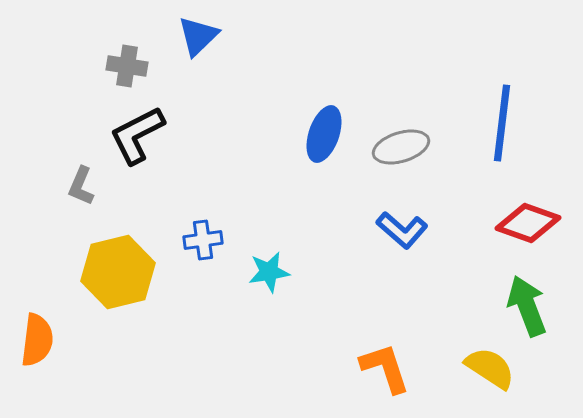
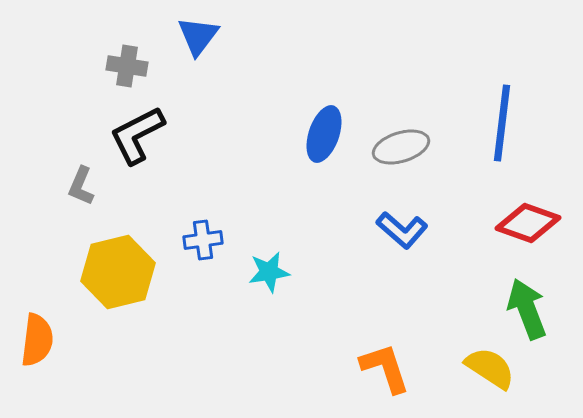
blue triangle: rotated 9 degrees counterclockwise
green arrow: moved 3 px down
